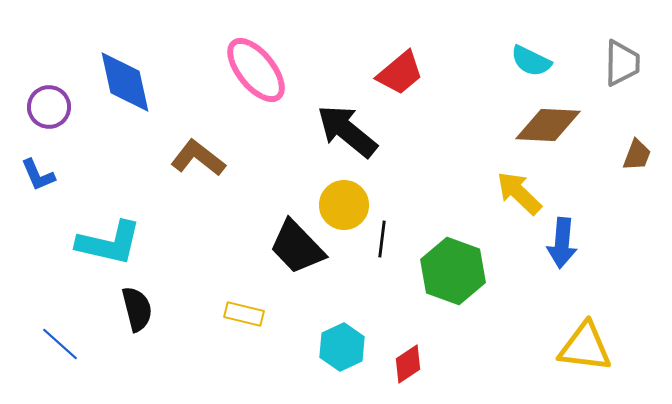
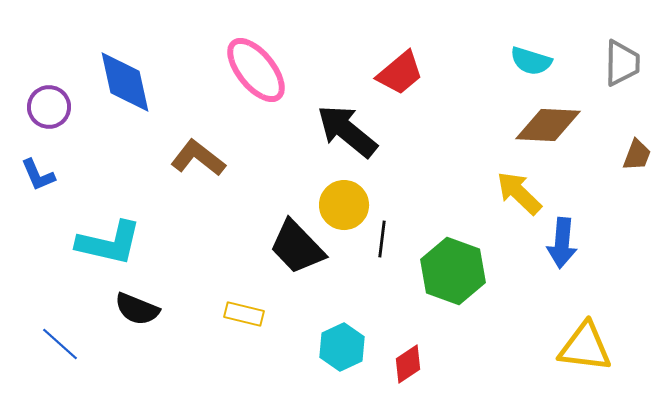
cyan semicircle: rotated 9 degrees counterclockwise
black semicircle: rotated 126 degrees clockwise
